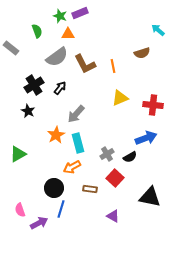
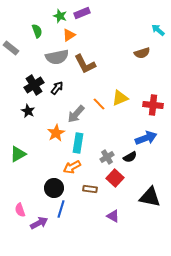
purple rectangle: moved 2 px right
orange triangle: moved 1 px right, 1 px down; rotated 32 degrees counterclockwise
gray semicircle: rotated 25 degrees clockwise
orange line: moved 14 px left, 38 px down; rotated 32 degrees counterclockwise
black arrow: moved 3 px left
orange star: moved 2 px up
cyan rectangle: rotated 24 degrees clockwise
gray cross: moved 3 px down
